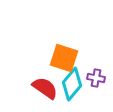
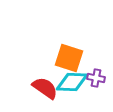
orange square: moved 5 px right
cyan diamond: moved 2 px up; rotated 52 degrees clockwise
